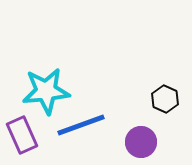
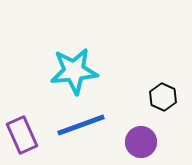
cyan star: moved 28 px right, 20 px up
black hexagon: moved 2 px left, 2 px up
